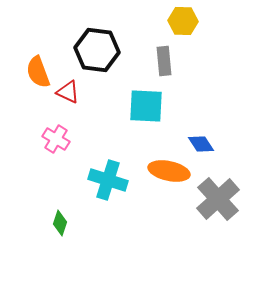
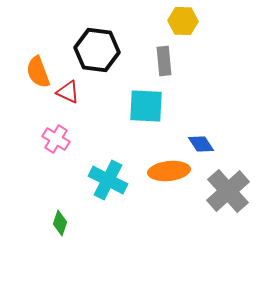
orange ellipse: rotated 18 degrees counterclockwise
cyan cross: rotated 9 degrees clockwise
gray cross: moved 10 px right, 8 px up
